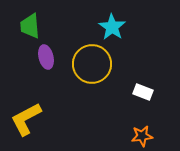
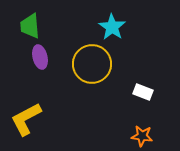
purple ellipse: moved 6 px left
orange star: rotated 15 degrees clockwise
